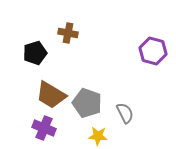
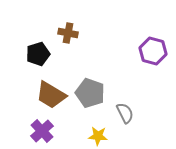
black pentagon: moved 3 px right, 1 px down
gray pentagon: moved 3 px right, 10 px up
purple cross: moved 2 px left, 3 px down; rotated 25 degrees clockwise
